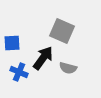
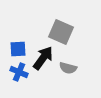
gray square: moved 1 px left, 1 px down
blue square: moved 6 px right, 6 px down
